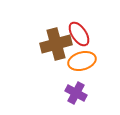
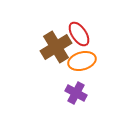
brown cross: moved 3 px down; rotated 16 degrees counterclockwise
